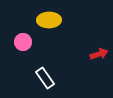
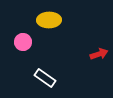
white rectangle: rotated 20 degrees counterclockwise
